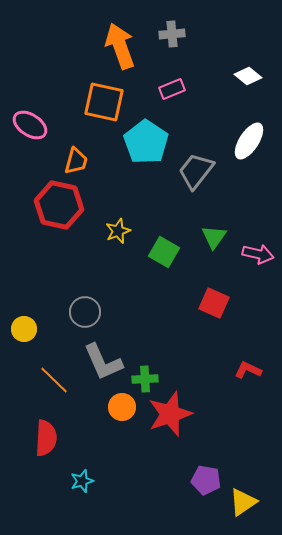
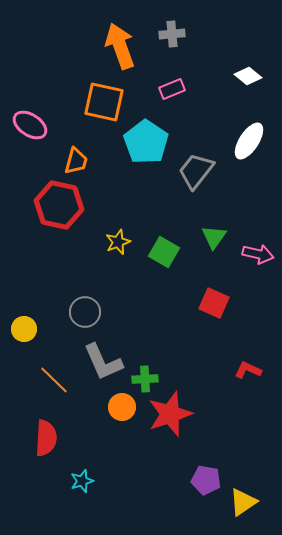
yellow star: moved 11 px down
